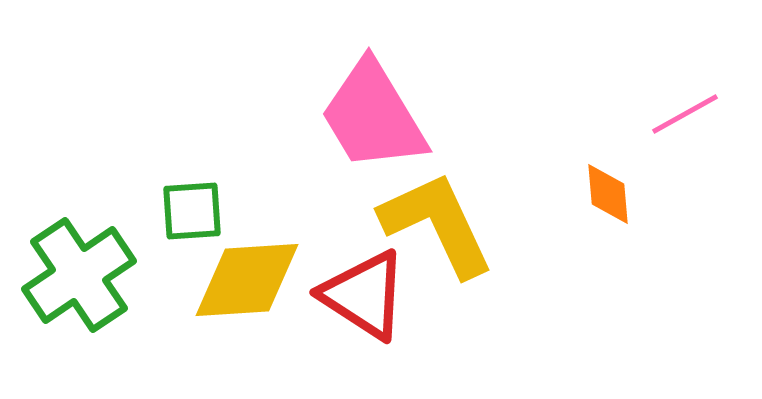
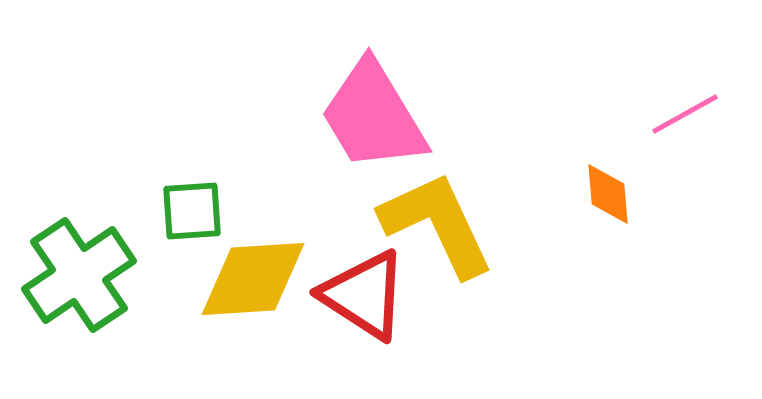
yellow diamond: moved 6 px right, 1 px up
